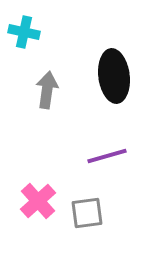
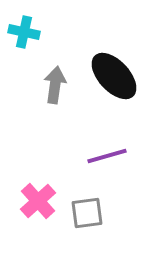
black ellipse: rotated 36 degrees counterclockwise
gray arrow: moved 8 px right, 5 px up
